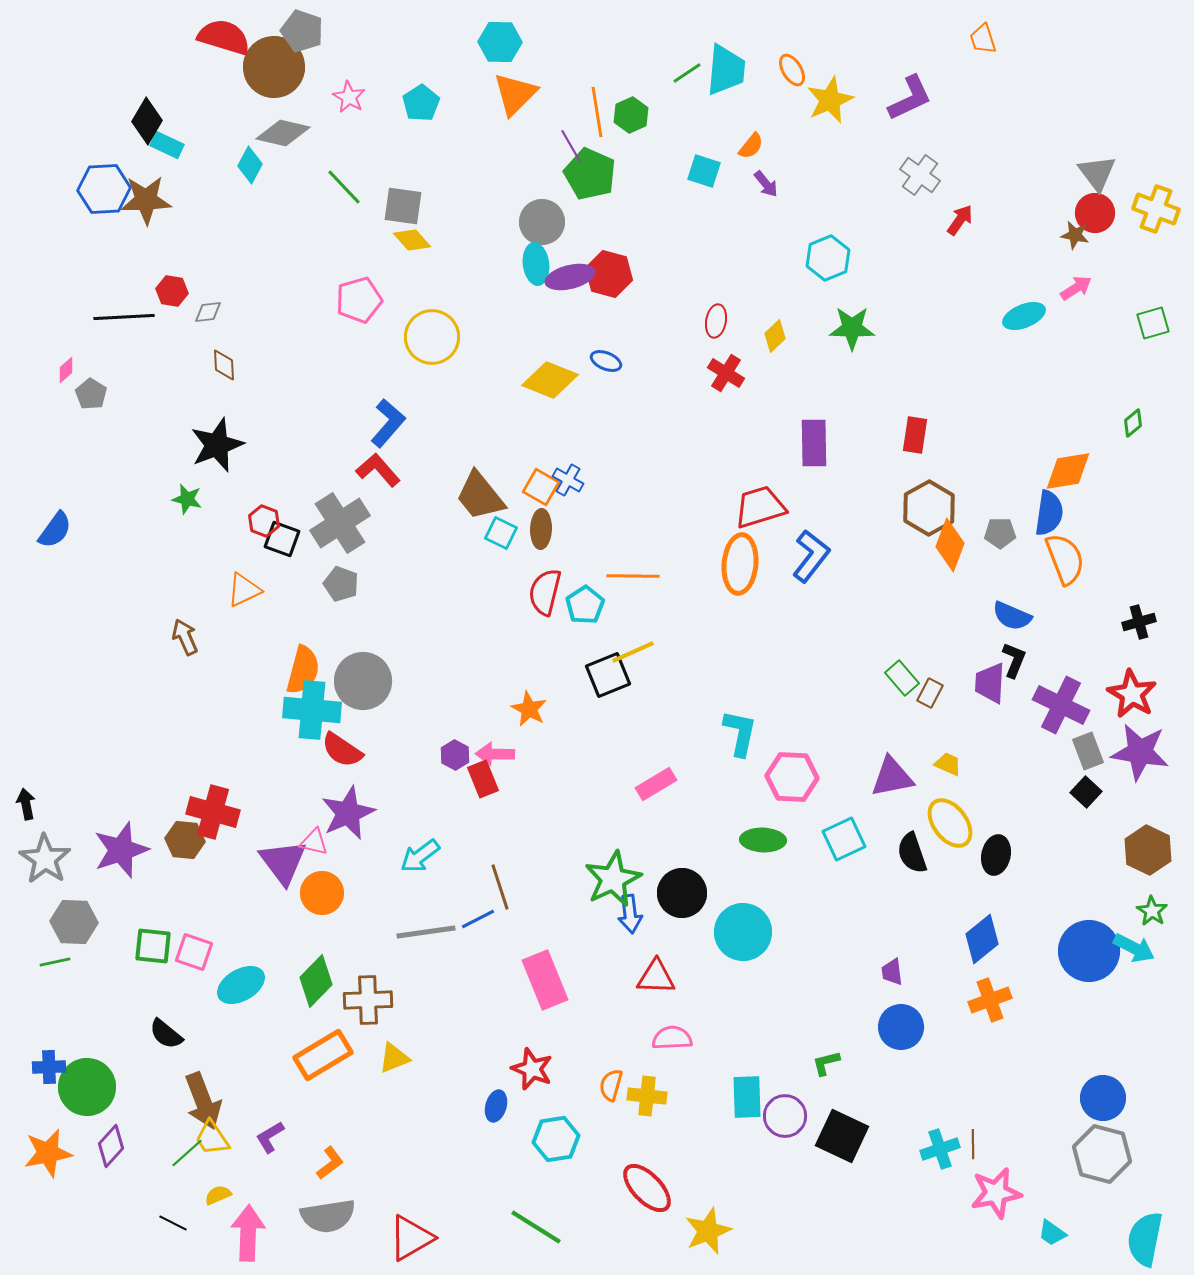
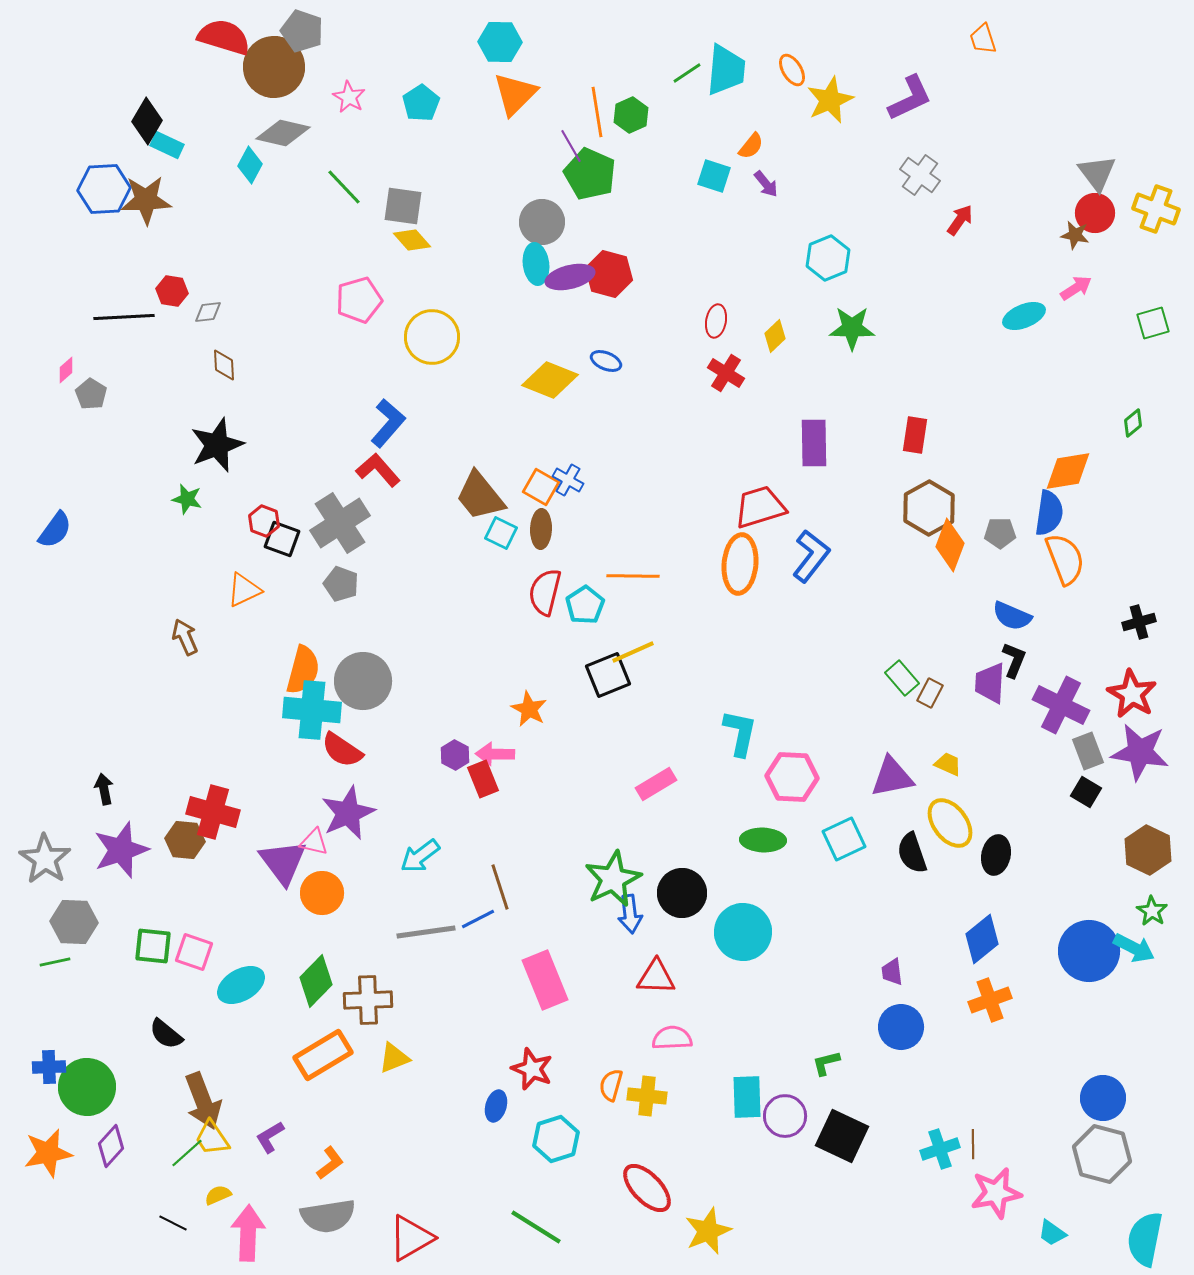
cyan square at (704, 171): moved 10 px right, 5 px down
black square at (1086, 792): rotated 12 degrees counterclockwise
black arrow at (26, 804): moved 78 px right, 15 px up
cyan hexagon at (556, 1139): rotated 9 degrees counterclockwise
